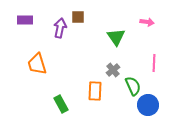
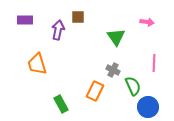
purple arrow: moved 2 px left, 2 px down
gray cross: rotated 24 degrees counterclockwise
orange rectangle: rotated 24 degrees clockwise
blue circle: moved 2 px down
